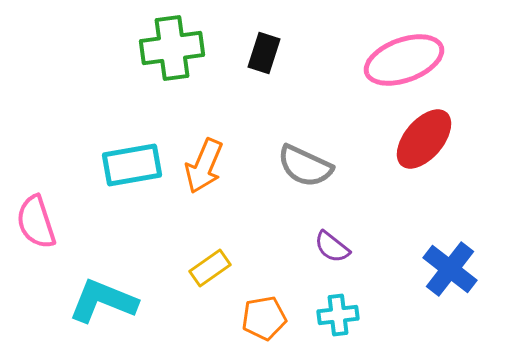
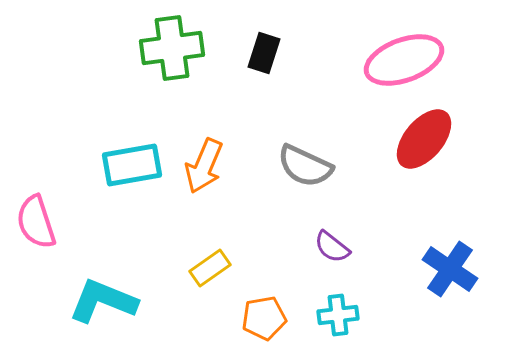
blue cross: rotated 4 degrees counterclockwise
